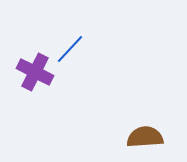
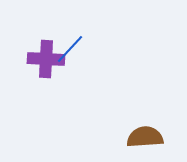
purple cross: moved 11 px right, 13 px up; rotated 24 degrees counterclockwise
